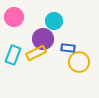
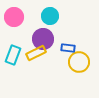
cyan circle: moved 4 px left, 5 px up
